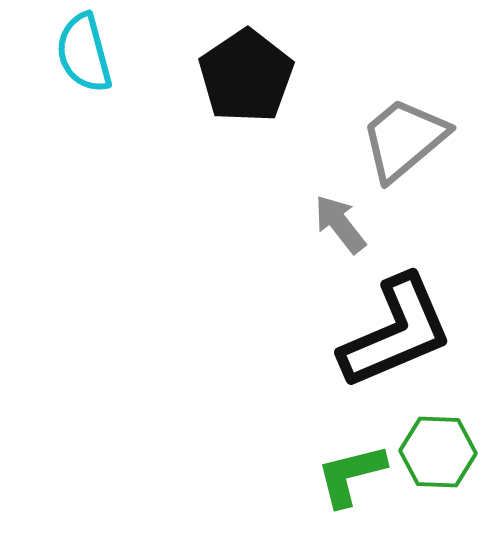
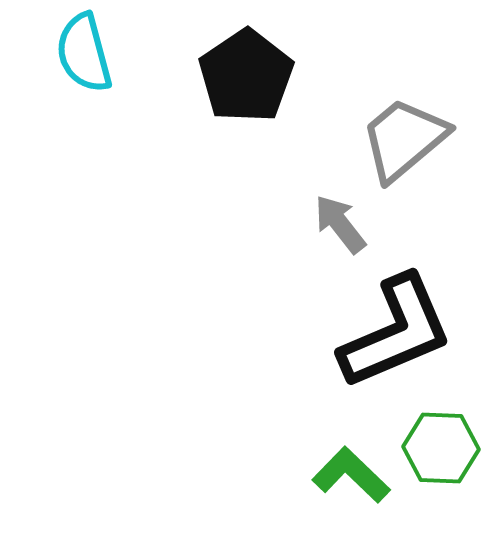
green hexagon: moved 3 px right, 4 px up
green L-shape: rotated 58 degrees clockwise
